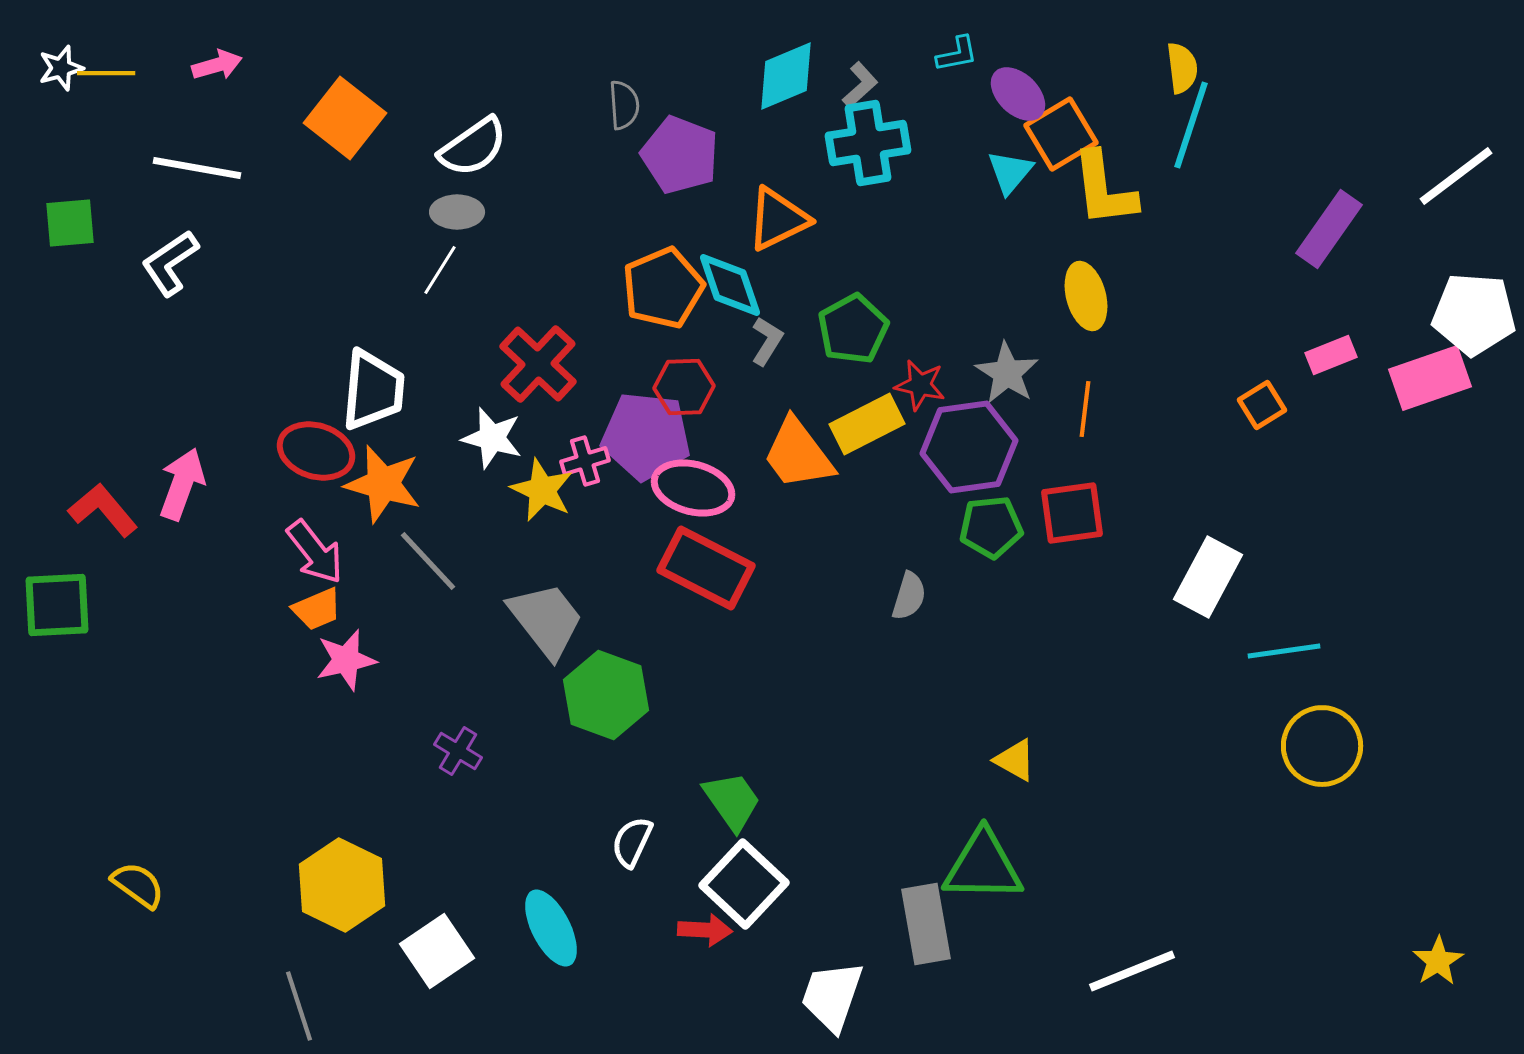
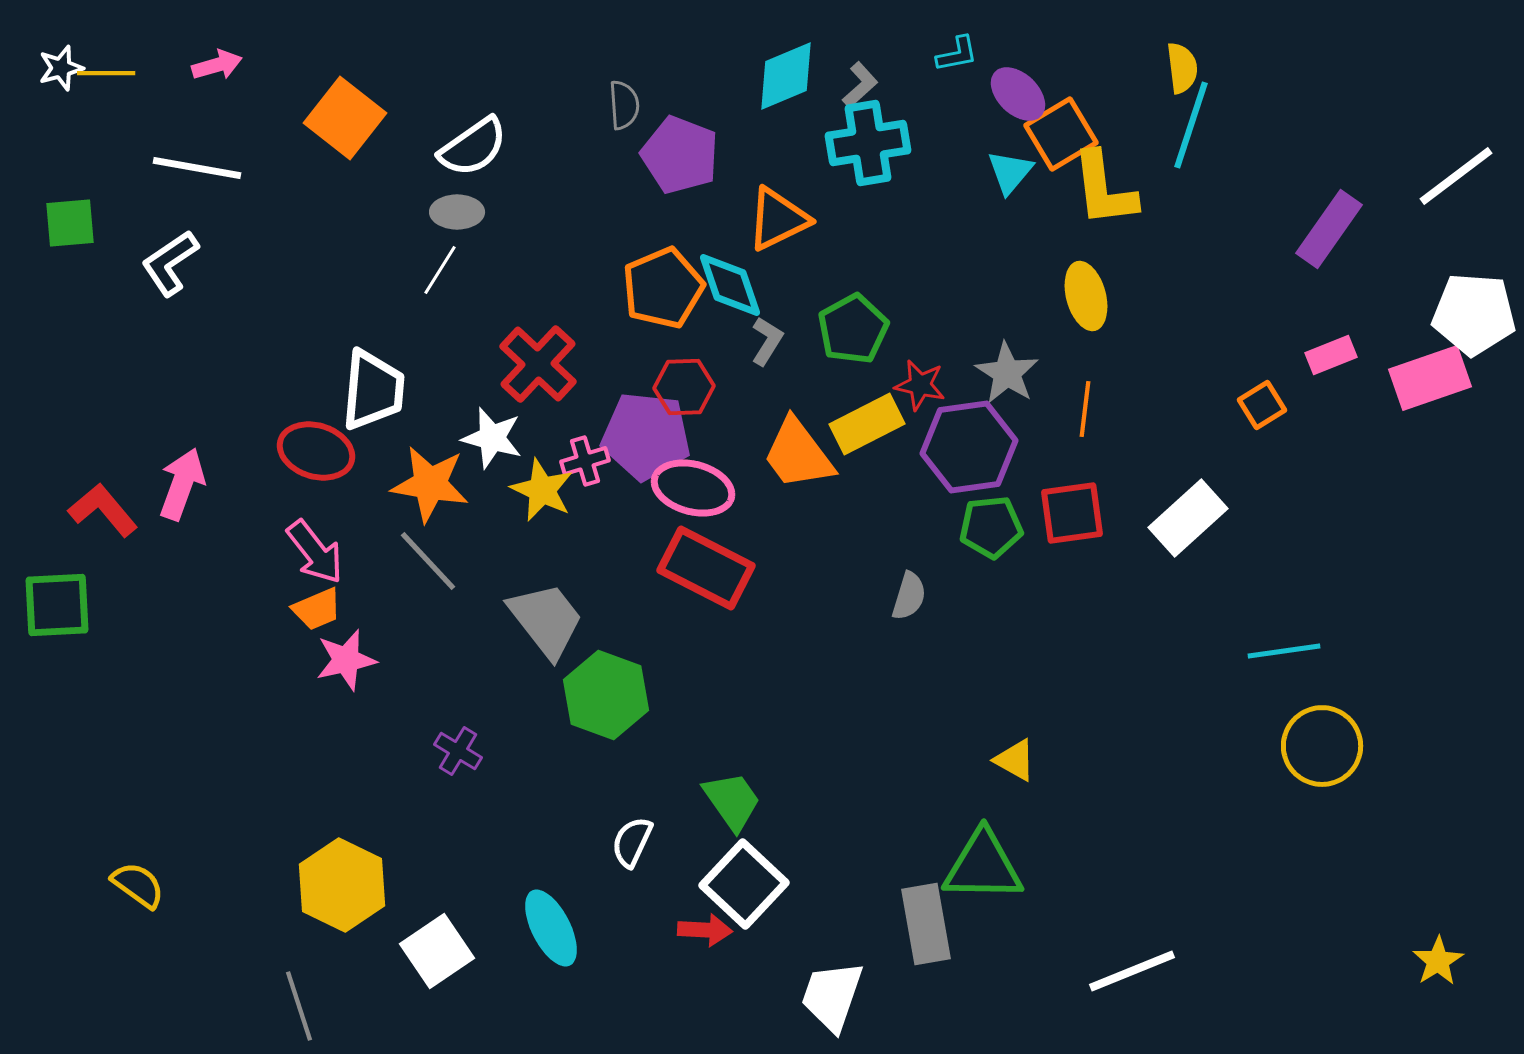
orange star at (383, 484): moved 47 px right; rotated 6 degrees counterclockwise
white rectangle at (1208, 577): moved 20 px left, 59 px up; rotated 20 degrees clockwise
